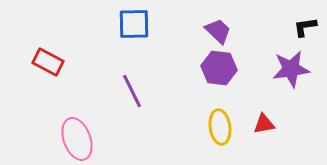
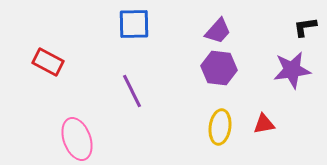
purple trapezoid: rotated 88 degrees clockwise
purple star: moved 1 px right, 1 px down
yellow ellipse: rotated 16 degrees clockwise
